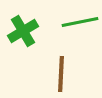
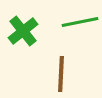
green cross: rotated 8 degrees counterclockwise
